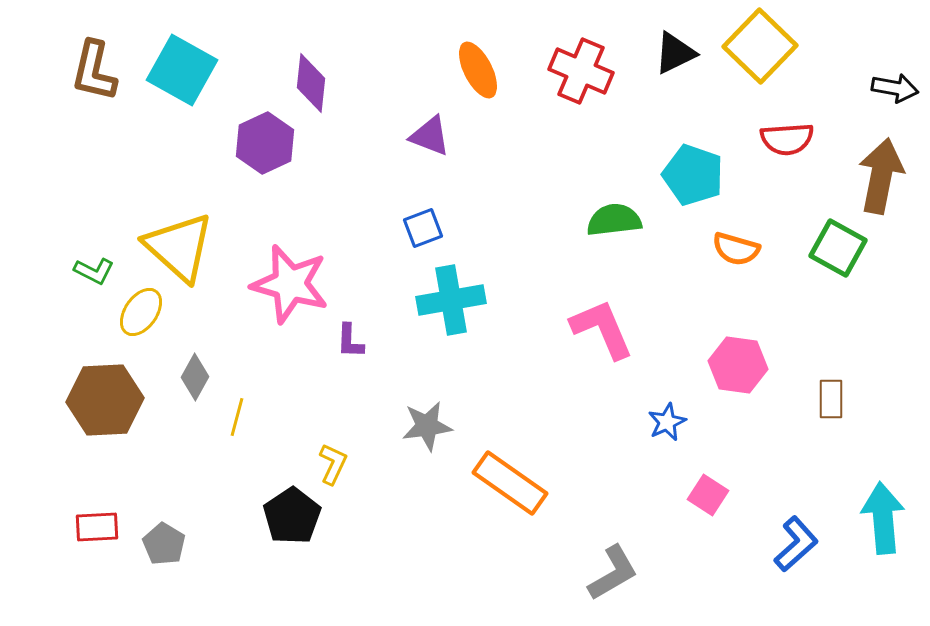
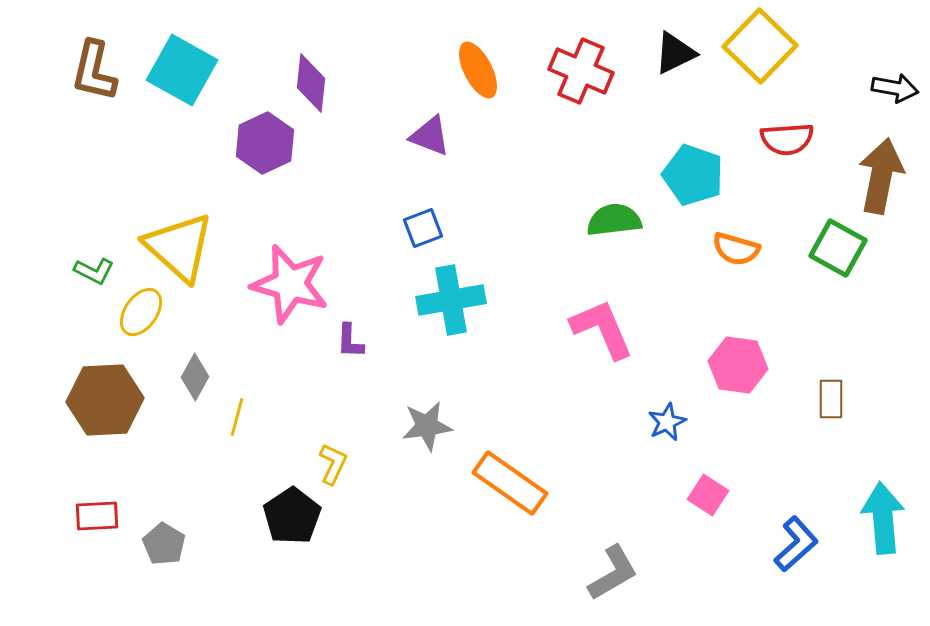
red rectangle: moved 11 px up
